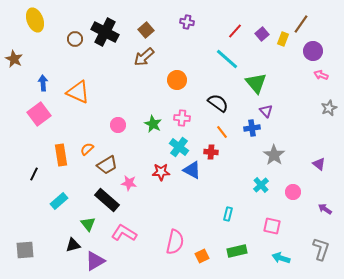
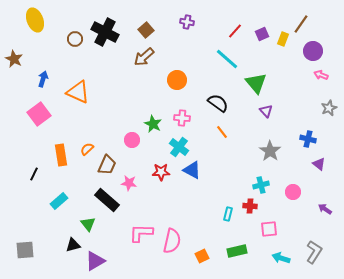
purple square at (262, 34): rotated 16 degrees clockwise
blue arrow at (43, 83): moved 4 px up; rotated 21 degrees clockwise
pink circle at (118, 125): moved 14 px right, 15 px down
blue cross at (252, 128): moved 56 px right, 11 px down; rotated 21 degrees clockwise
red cross at (211, 152): moved 39 px right, 54 px down
gray star at (274, 155): moved 4 px left, 4 px up
brown trapezoid at (107, 165): rotated 35 degrees counterclockwise
cyan cross at (261, 185): rotated 28 degrees clockwise
pink square at (272, 226): moved 3 px left, 3 px down; rotated 18 degrees counterclockwise
pink L-shape at (124, 233): moved 17 px right; rotated 30 degrees counterclockwise
pink semicircle at (175, 242): moved 3 px left, 1 px up
gray L-shape at (321, 249): moved 7 px left, 3 px down; rotated 15 degrees clockwise
